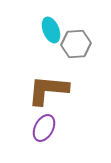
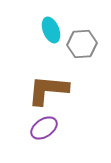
gray hexagon: moved 6 px right
purple ellipse: rotated 28 degrees clockwise
